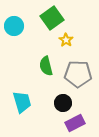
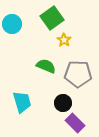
cyan circle: moved 2 px left, 2 px up
yellow star: moved 2 px left
green semicircle: rotated 126 degrees clockwise
purple rectangle: rotated 72 degrees clockwise
